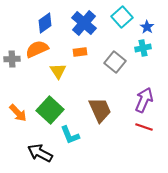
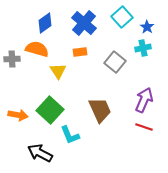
orange semicircle: rotated 40 degrees clockwise
orange arrow: moved 2 px down; rotated 36 degrees counterclockwise
